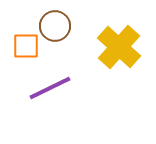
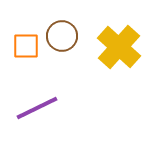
brown circle: moved 7 px right, 10 px down
purple line: moved 13 px left, 20 px down
